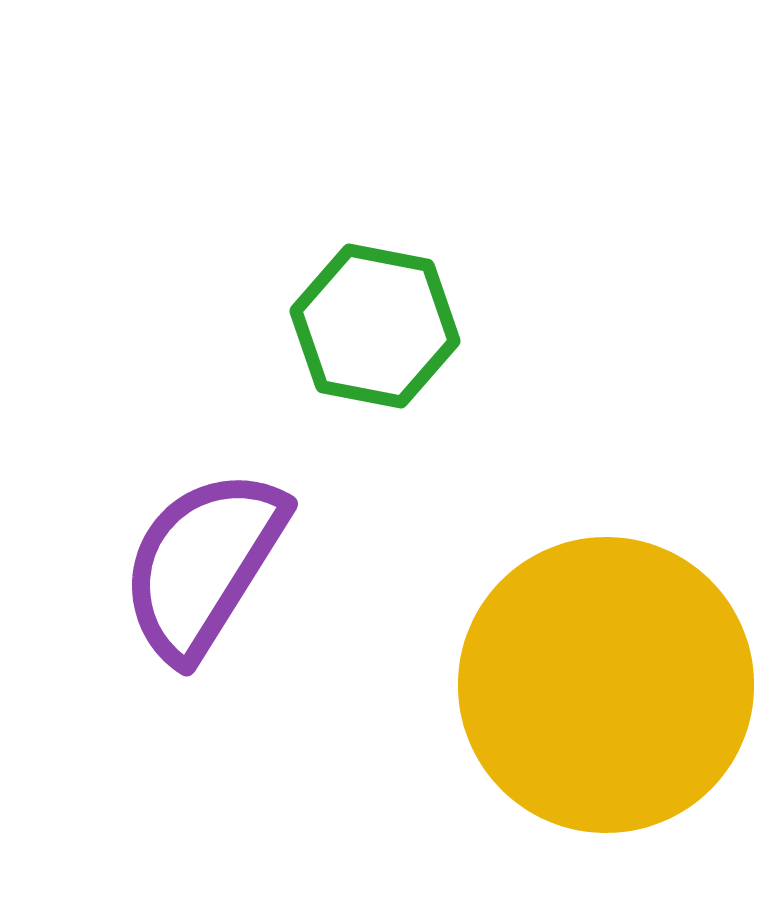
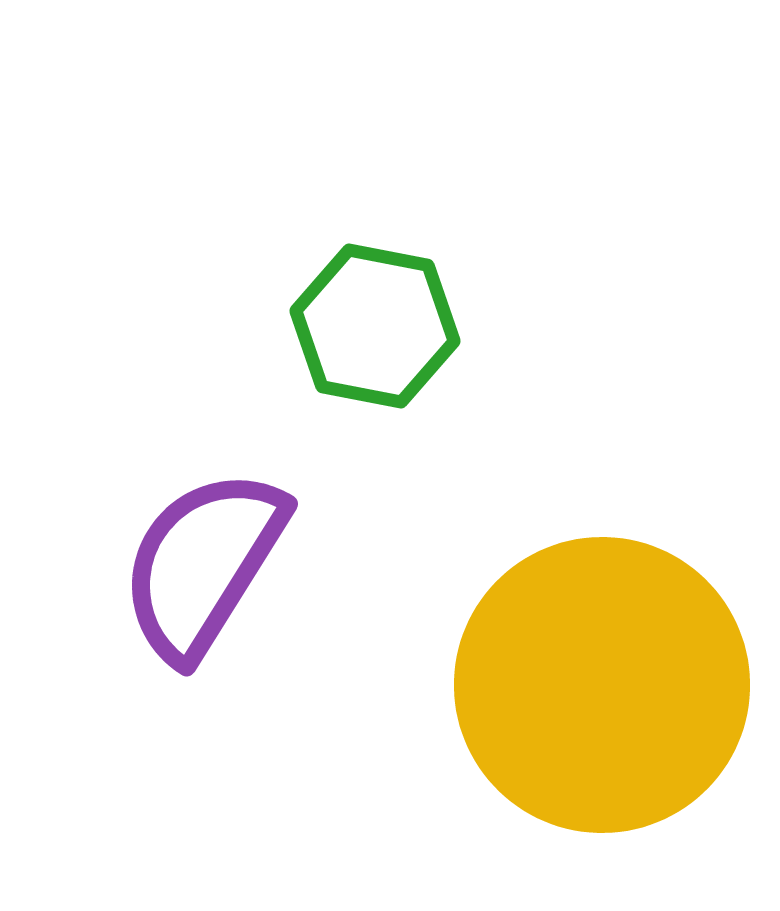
yellow circle: moved 4 px left
